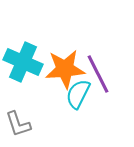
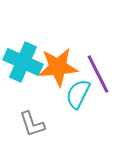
orange star: moved 7 px left, 2 px up
gray L-shape: moved 14 px right
